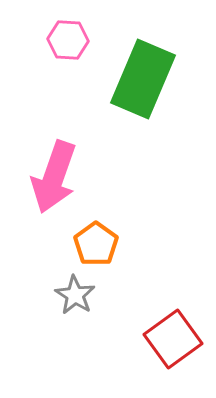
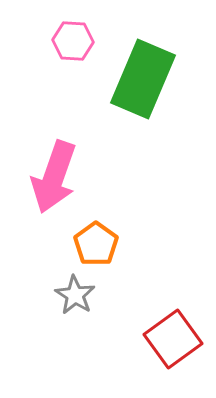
pink hexagon: moved 5 px right, 1 px down
